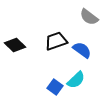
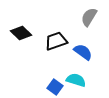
gray semicircle: rotated 84 degrees clockwise
black diamond: moved 6 px right, 12 px up
blue semicircle: moved 1 px right, 2 px down
cyan semicircle: rotated 120 degrees counterclockwise
